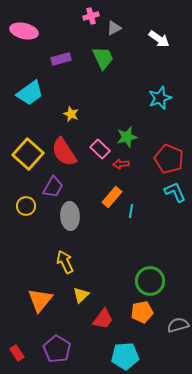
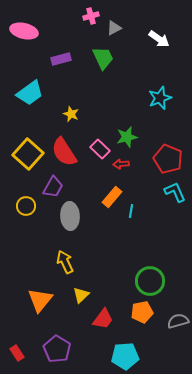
red pentagon: moved 1 px left
gray semicircle: moved 4 px up
